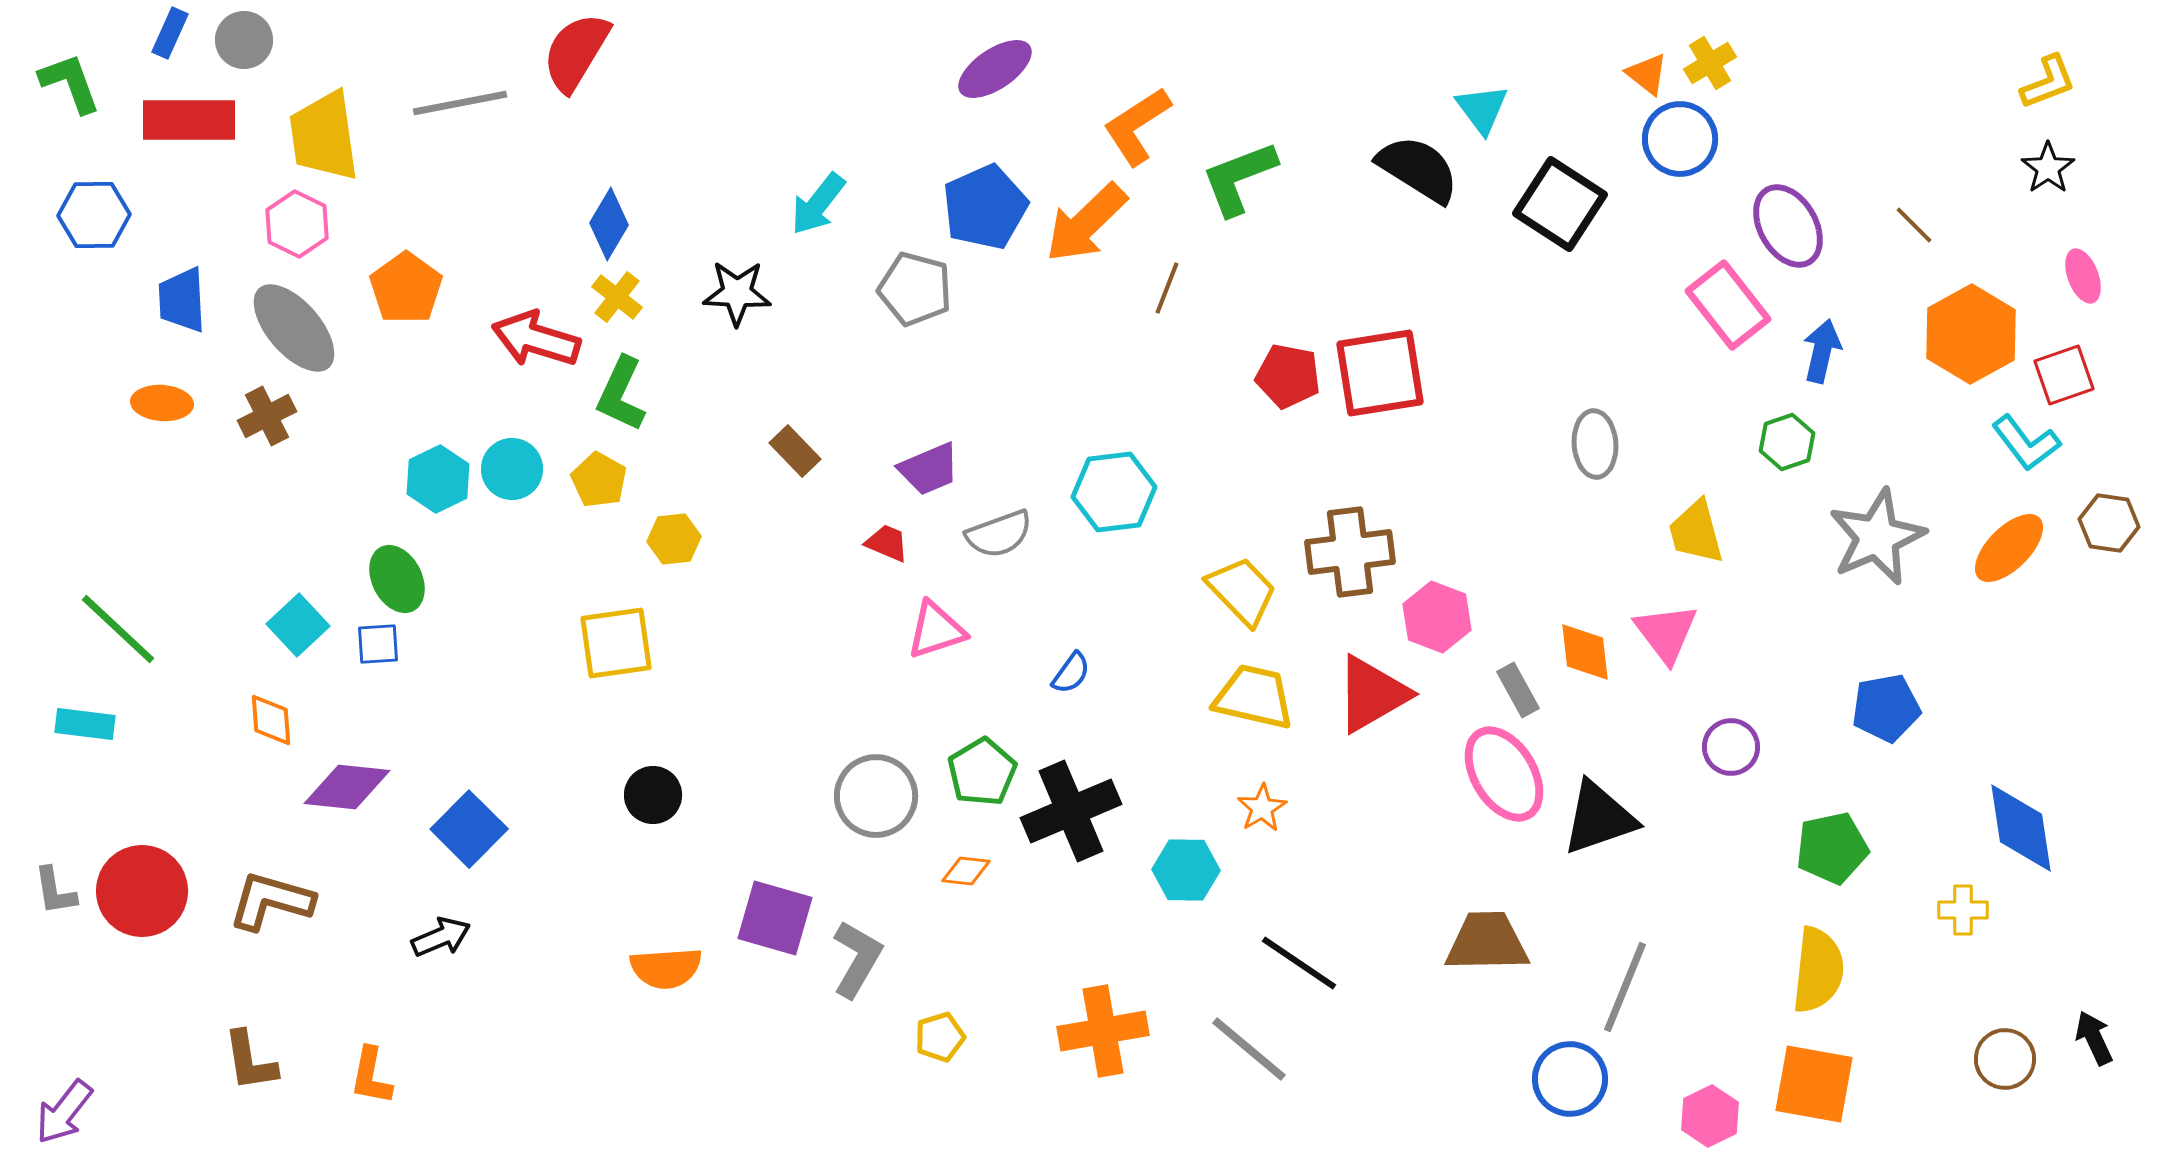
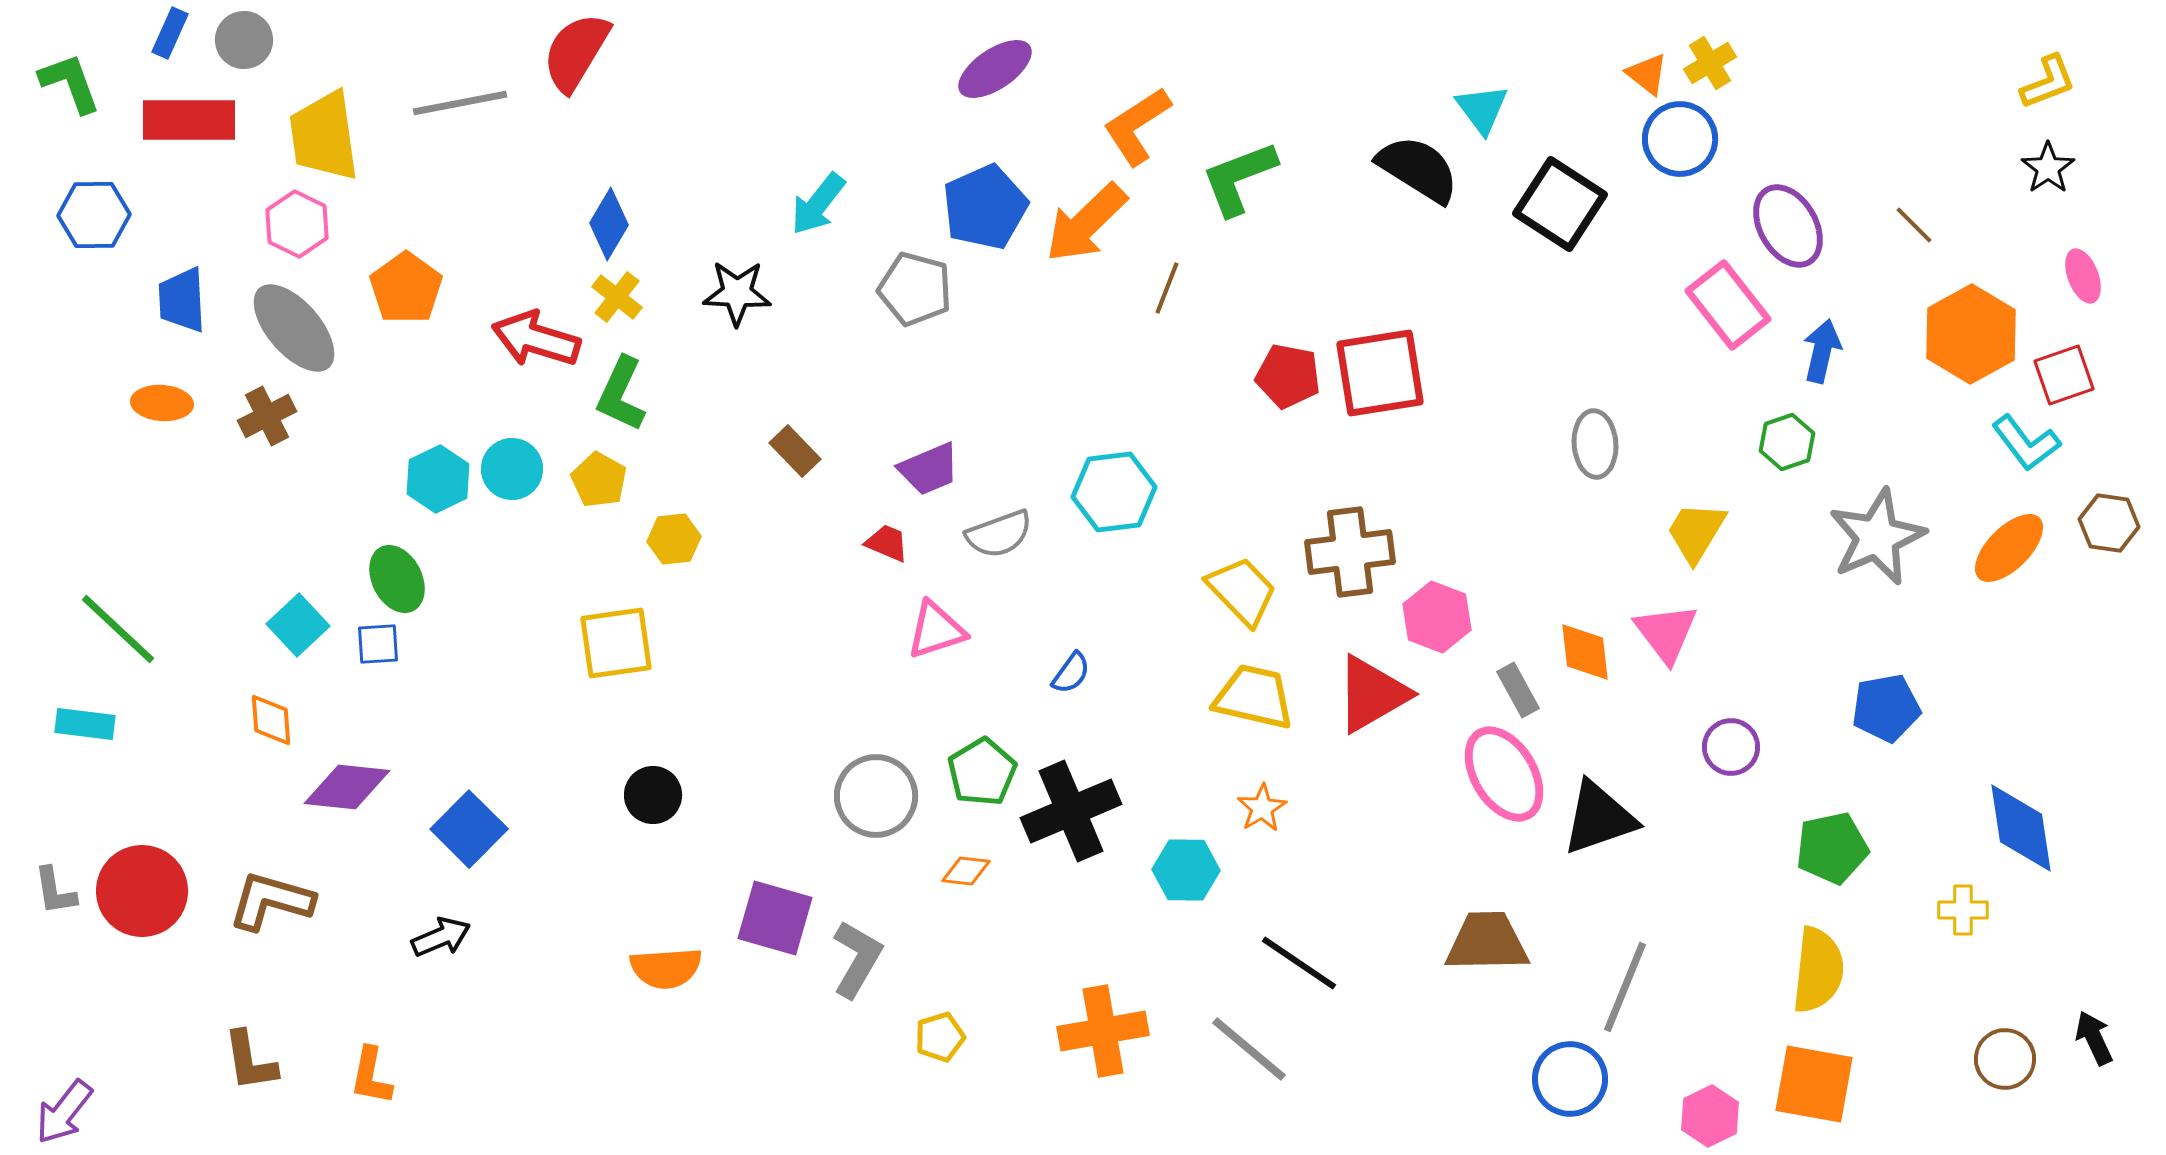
yellow trapezoid at (1696, 532): rotated 46 degrees clockwise
